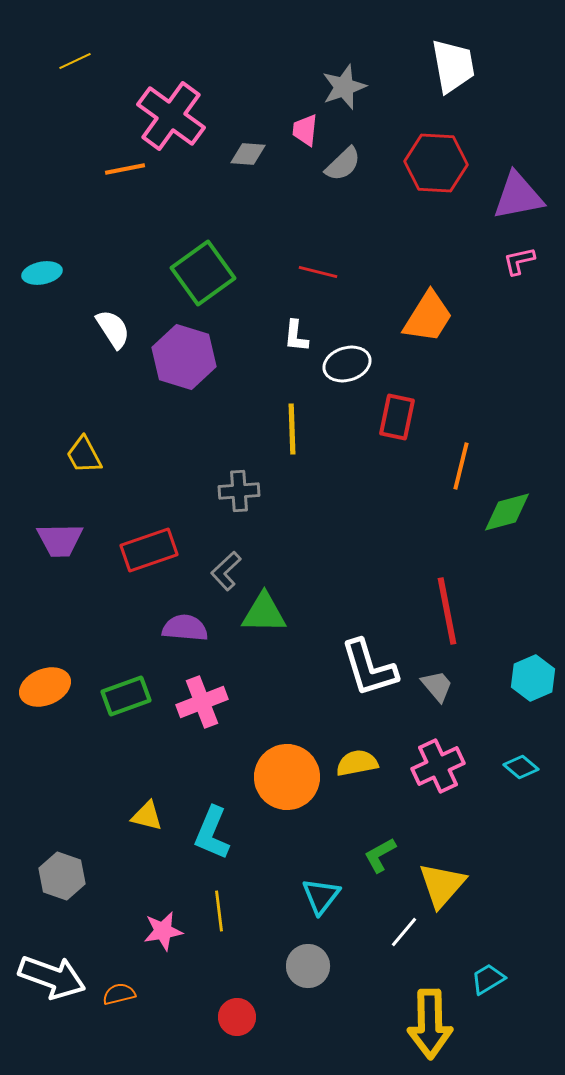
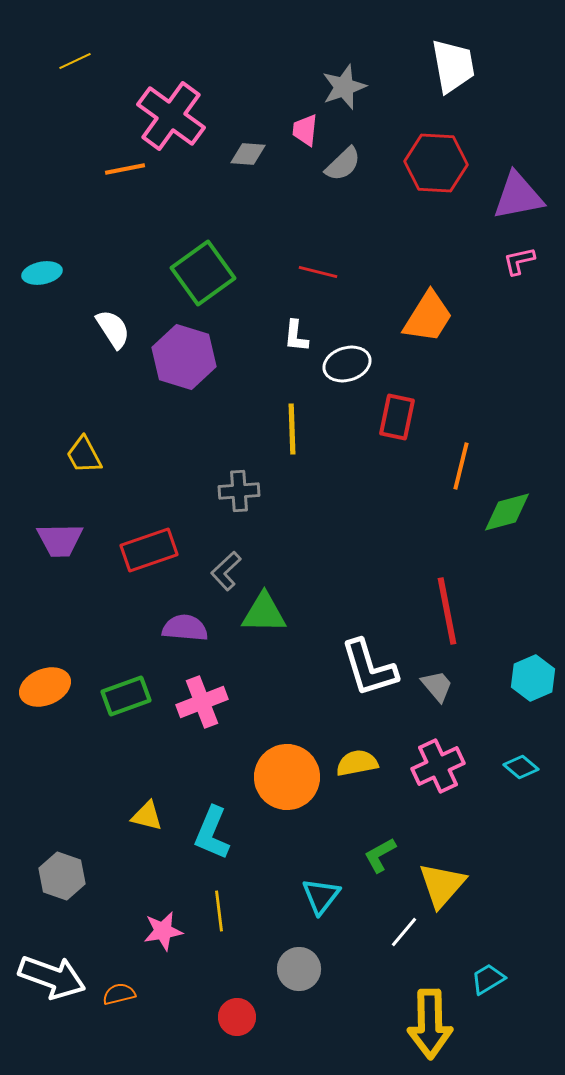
gray circle at (308, 966): moved 9 px left, 3 px down
